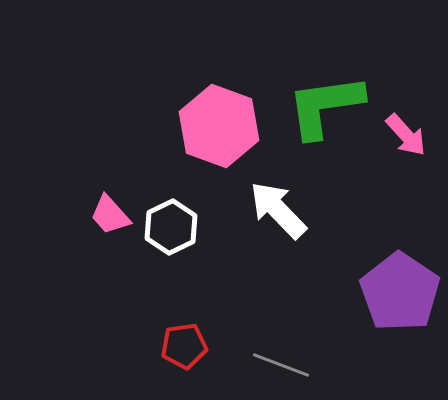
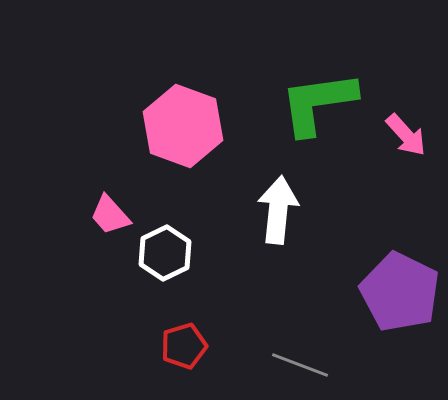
green L-shape: moved 7 px left, 3 px up
pink hexagon: moved 36 px left
white arrow: rotated 50 degrees clockwise
white hexagon: moved 6 px left, 26 px down
purple pentagon: rotated 8 degrees counterclockwise
red pentagon: rotated 9 degrees counterclockwise
gray line: moved 19 px right
